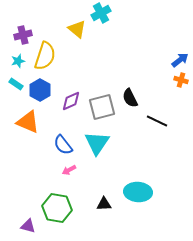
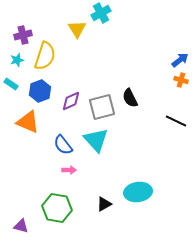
yellow triangle: rotated 18 degrees clockwise
cyan star: moved 1 px left, 1 px up
cyan rectangle: moved 5 px left
blue hexagon: moved 1 px down; rotated 10 degrees clockwise
black line: moved 19 px right
cyan triangle: moved 1 px left, 3 px up; rotated 16 degrees counterclockwise
pink arrow: rotated 152 degrees counterclockwise
cyan ellipse: rotated 12 degrees counterclockwise
black triangle: rotated 28 degrees counterclockwise
purple triangle: moved 7 px left
